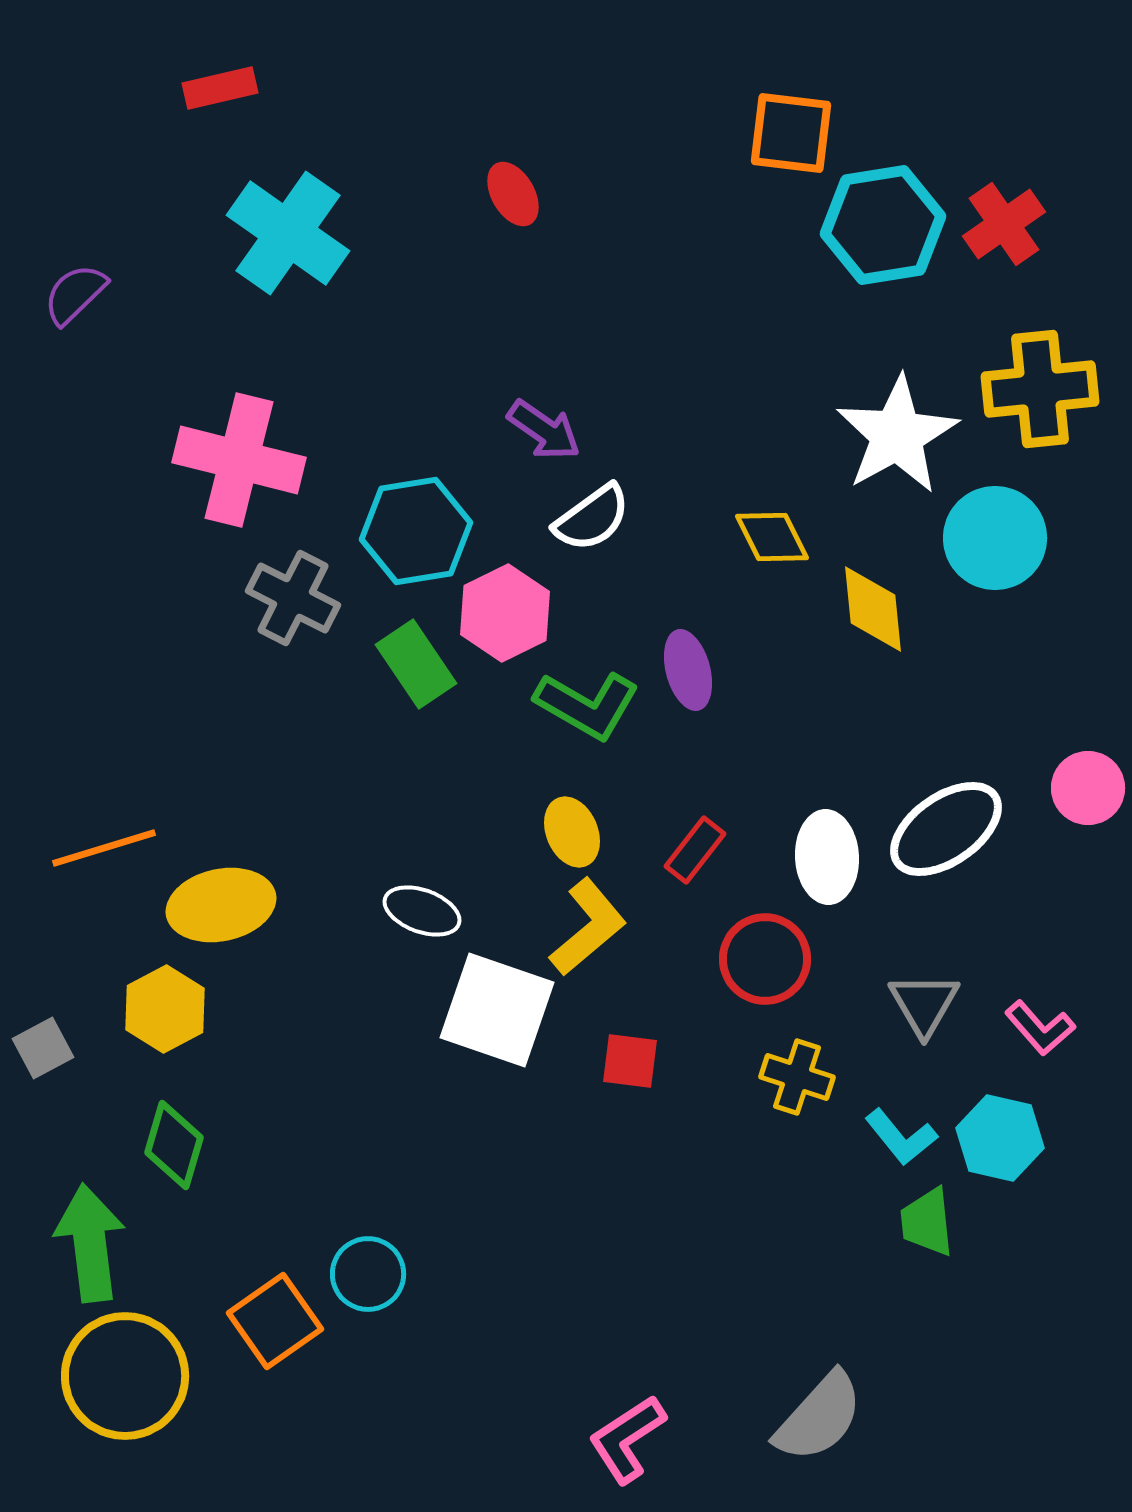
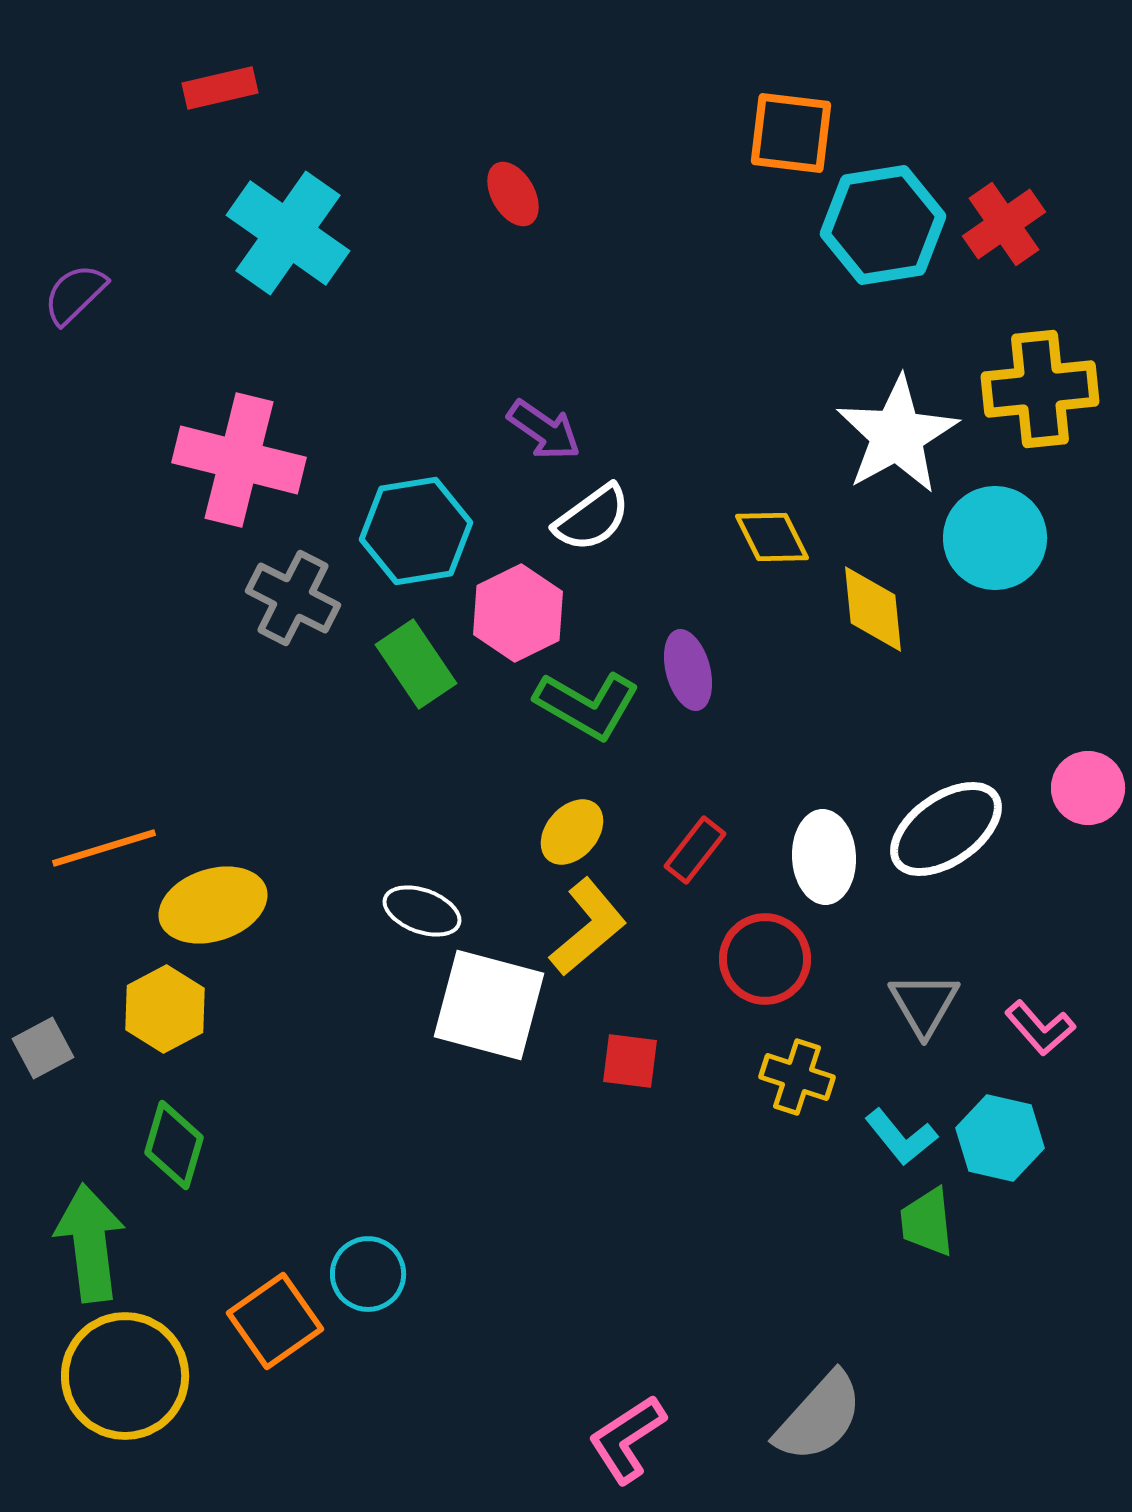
pink hexagon at (505, 613): moved 13 px right
yellow ellipse at (572, 832): rotated 64 degrees clockwise
white ellipse at (827, 857): moved 3 px left
yellow ellipse at (221, 905): moved 8 px left; rotated 6 degrees counterclockwise
white square at (497, 1010): moved 8 px left, 5 px up; rotated 4 degrees counterclockwise
